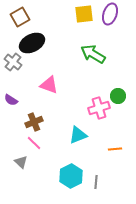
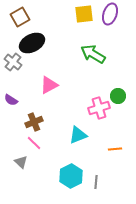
pink triangle: rotated 48 degrees counterclockwise
